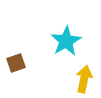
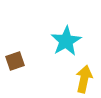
brown square: moved 1 px left, 2 px up
